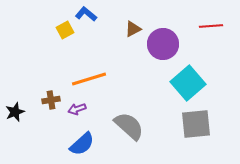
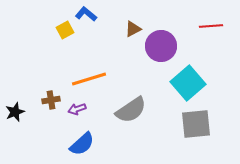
purple circle: moved 2 px left, 2 px down
gray semicircle: moved 2 px right, 16 px up; rotated 104 degrees clockwise
